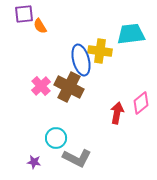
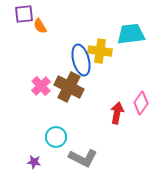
pink diamond: rotated 15 degrees counterclockwise
cyan circle: moved 1 px up
gray L-shape: moved 6 px right
